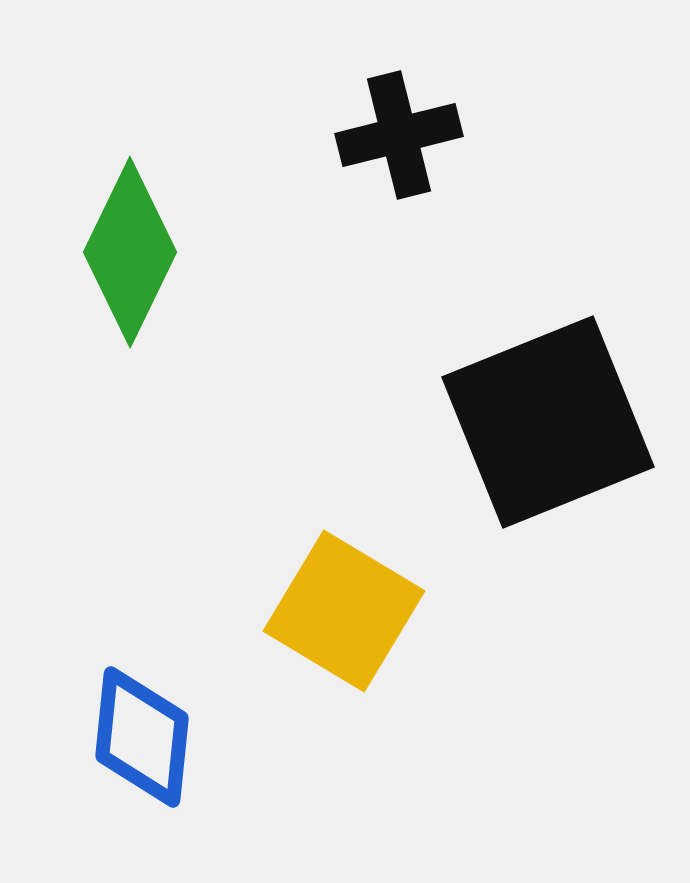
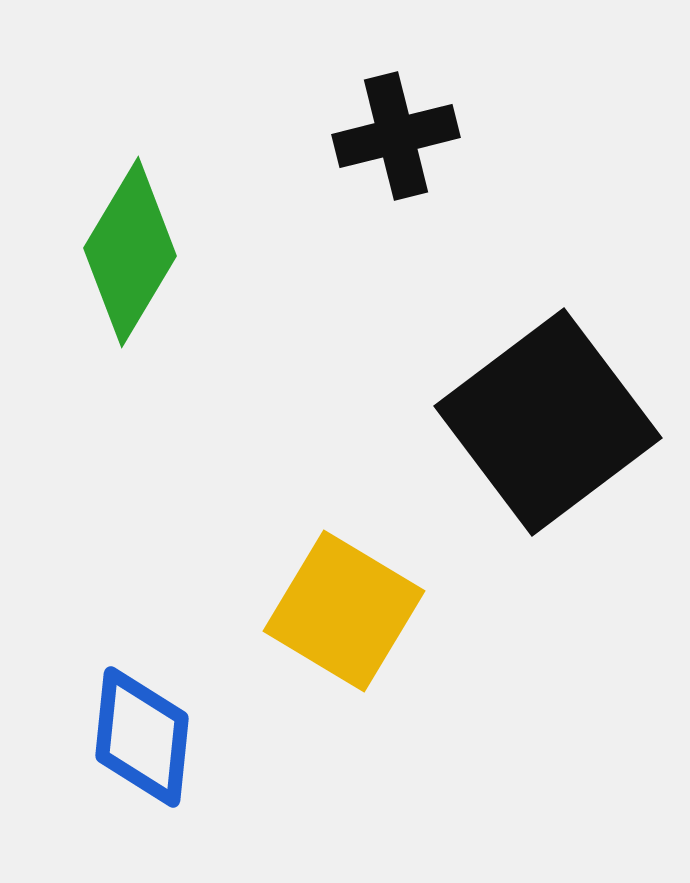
black cross: moved 3 px left, 1 px down
green diamond: rotated 5 degrees clockwise
black square: rotated 15 degrees counterclockwise
